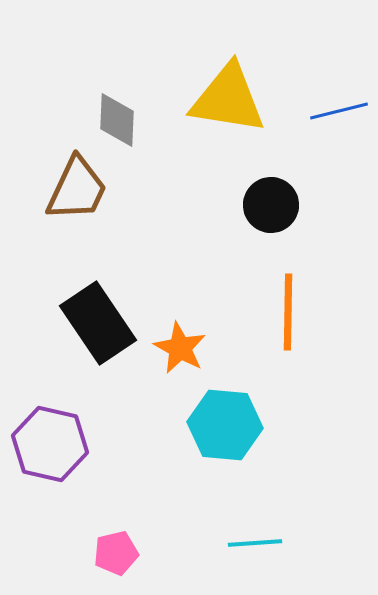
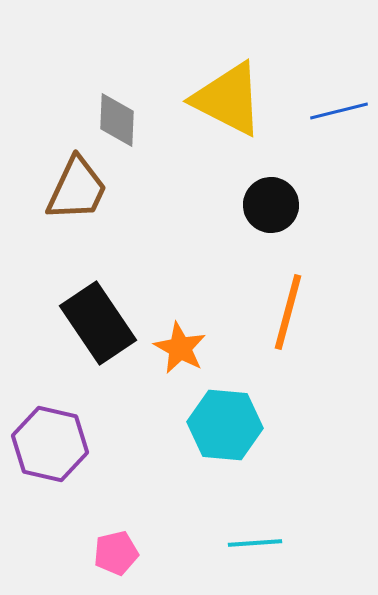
yellow triangle: rotated 18 degrees clockwise
orange line: rotated 14 degrees clockwise
